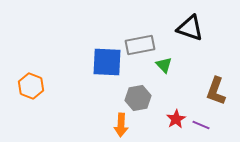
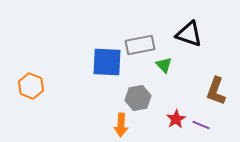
black triangle: moved 1 px left, 6 px down
